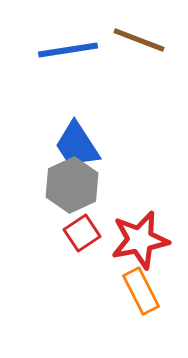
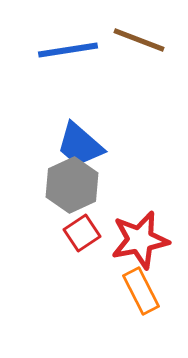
blue trapezoid: moved 3 px right; rotated 16 degrees counterclockwise
